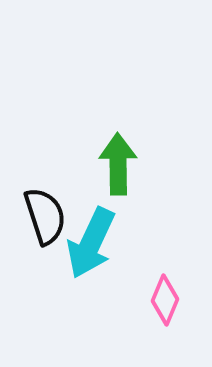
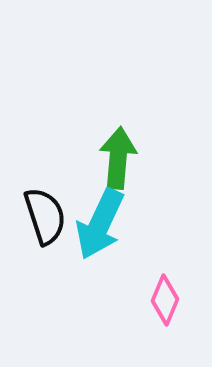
green arrow: moved 6 px up; rotated 6 degrees clockwise
cyan arrow: moved 9 px right, 19 px up
